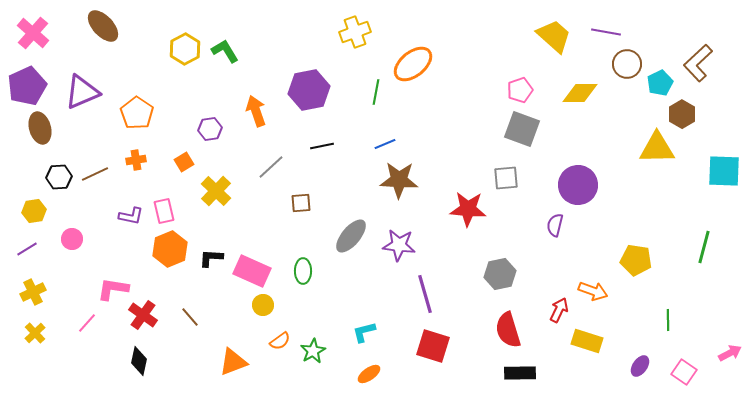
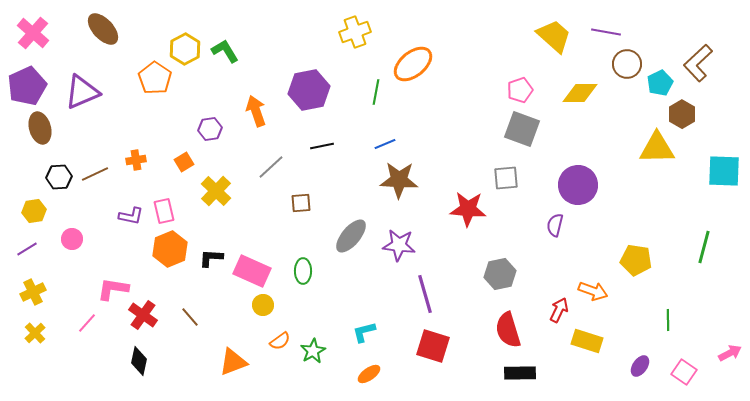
brown ellipse at (103, 26): moved 3 px down
orange pentagon at (137, 113): moved 18 px right, 35 px up
